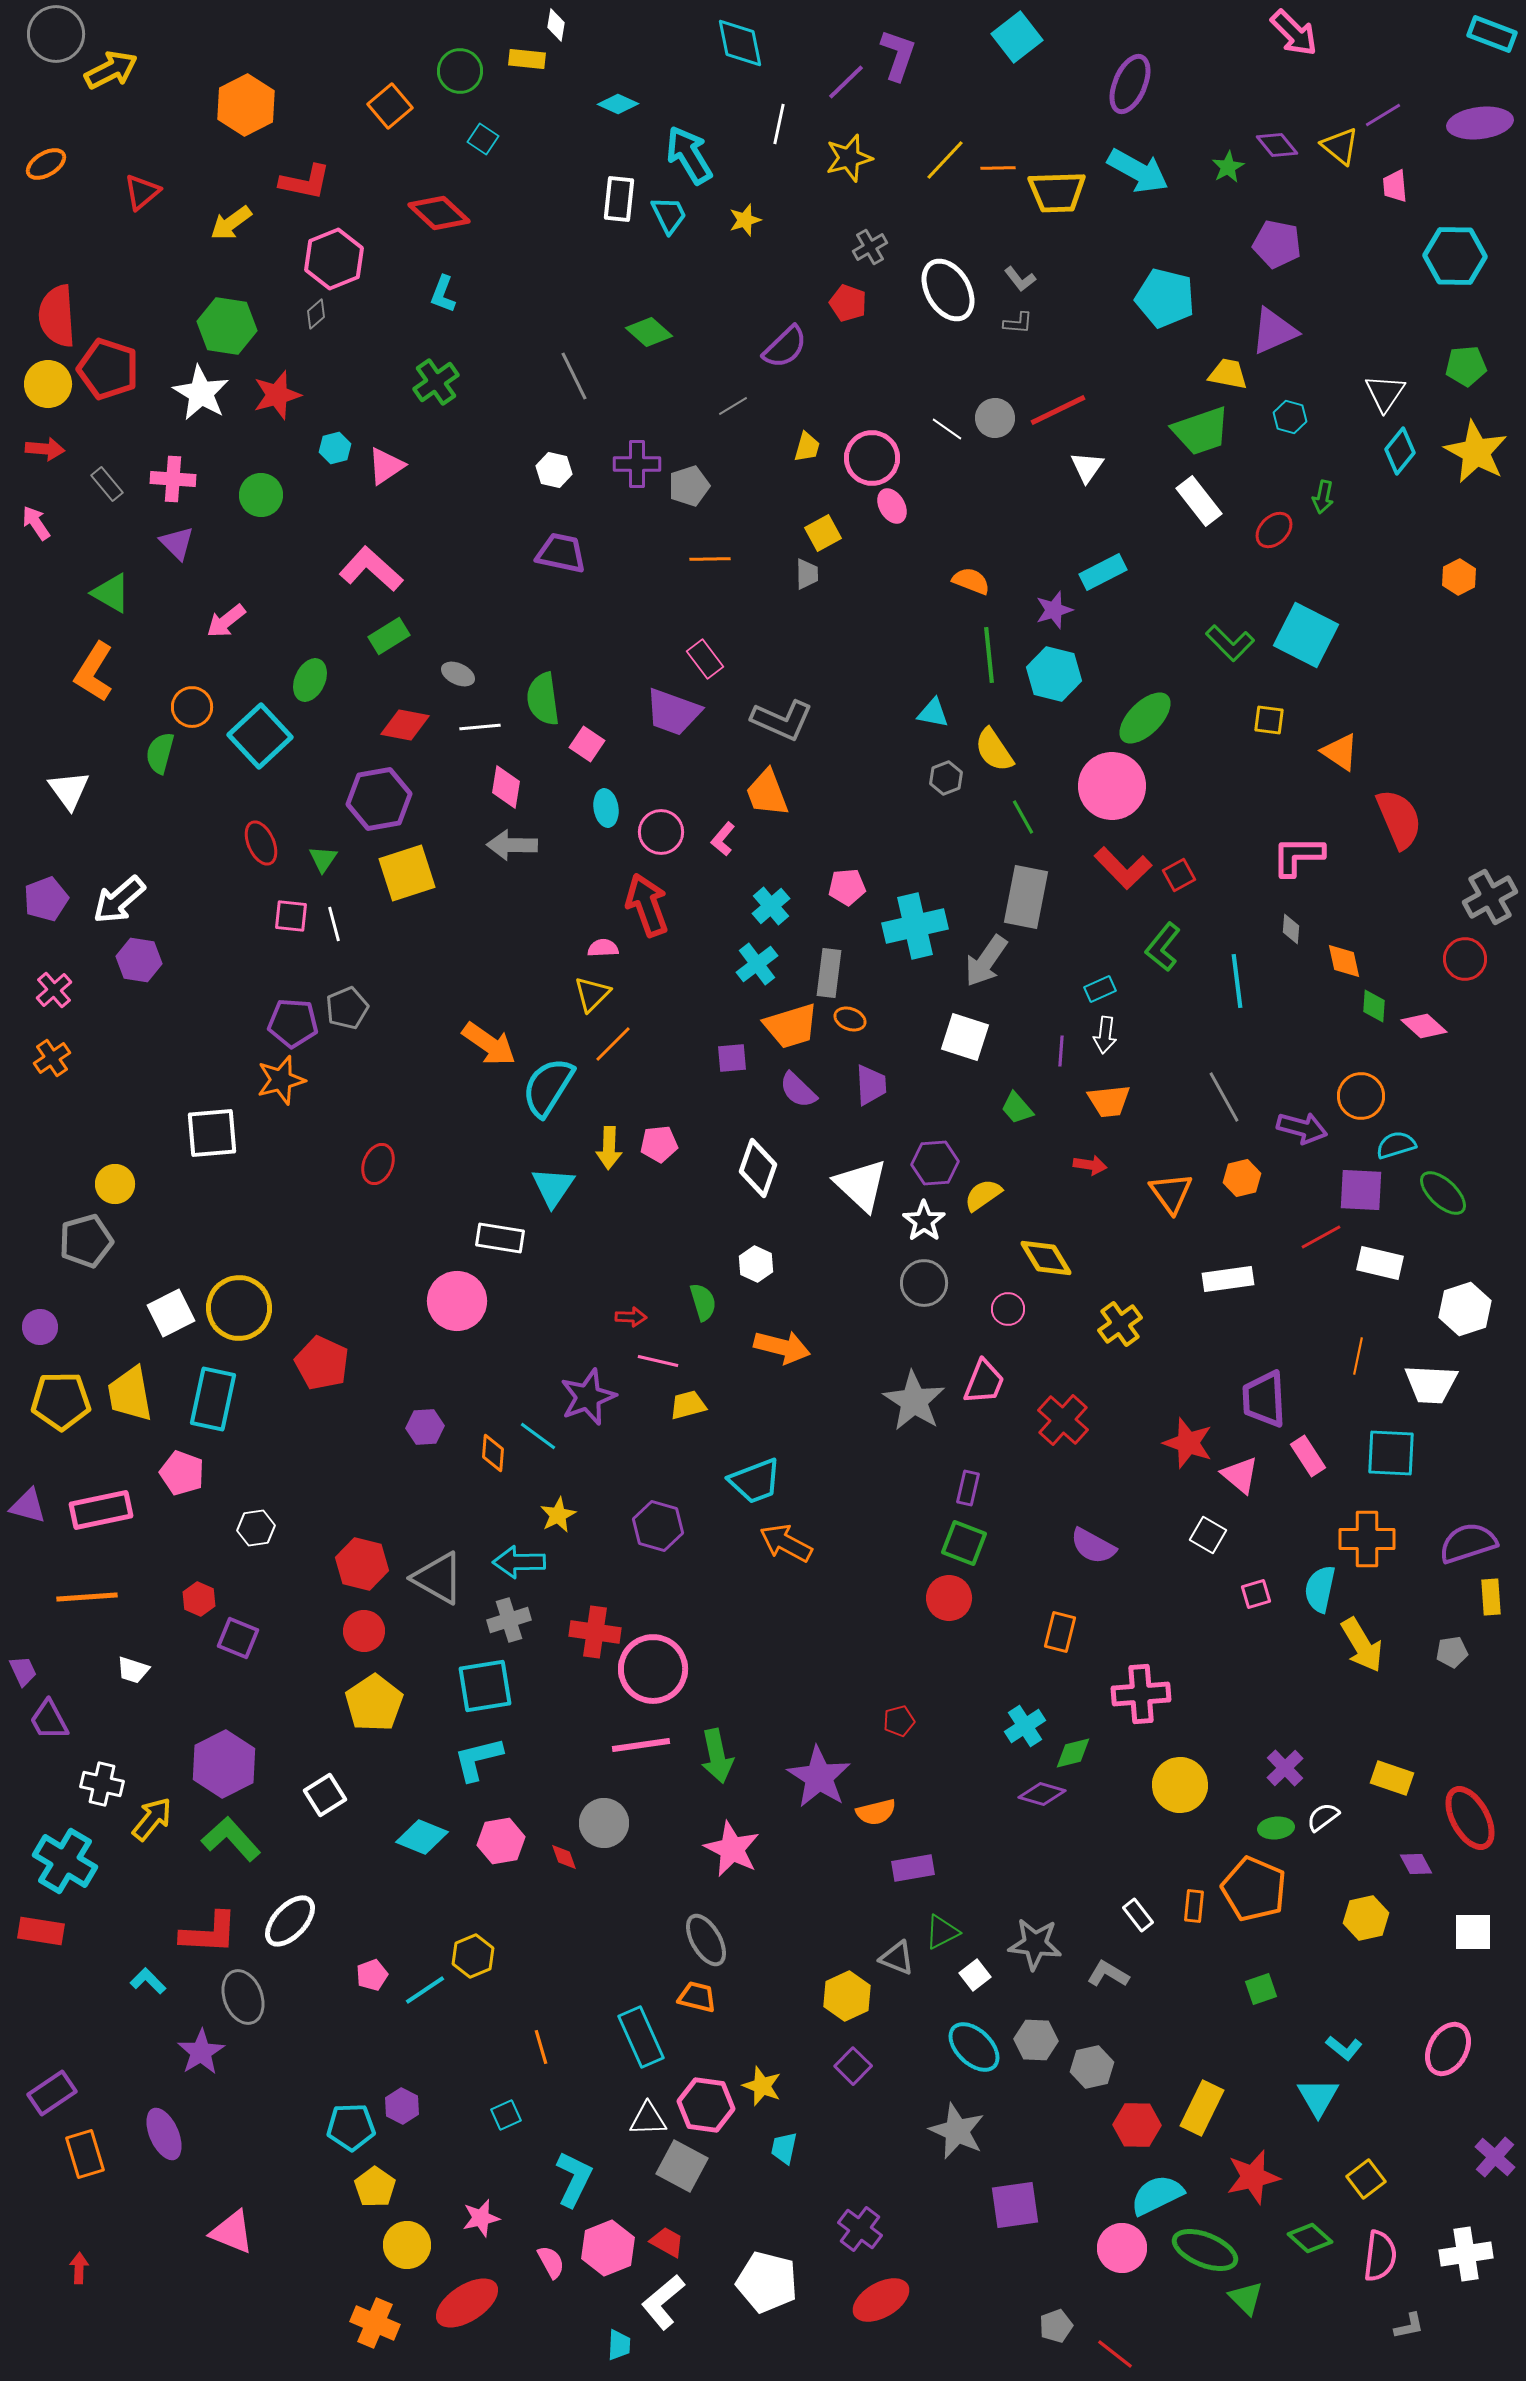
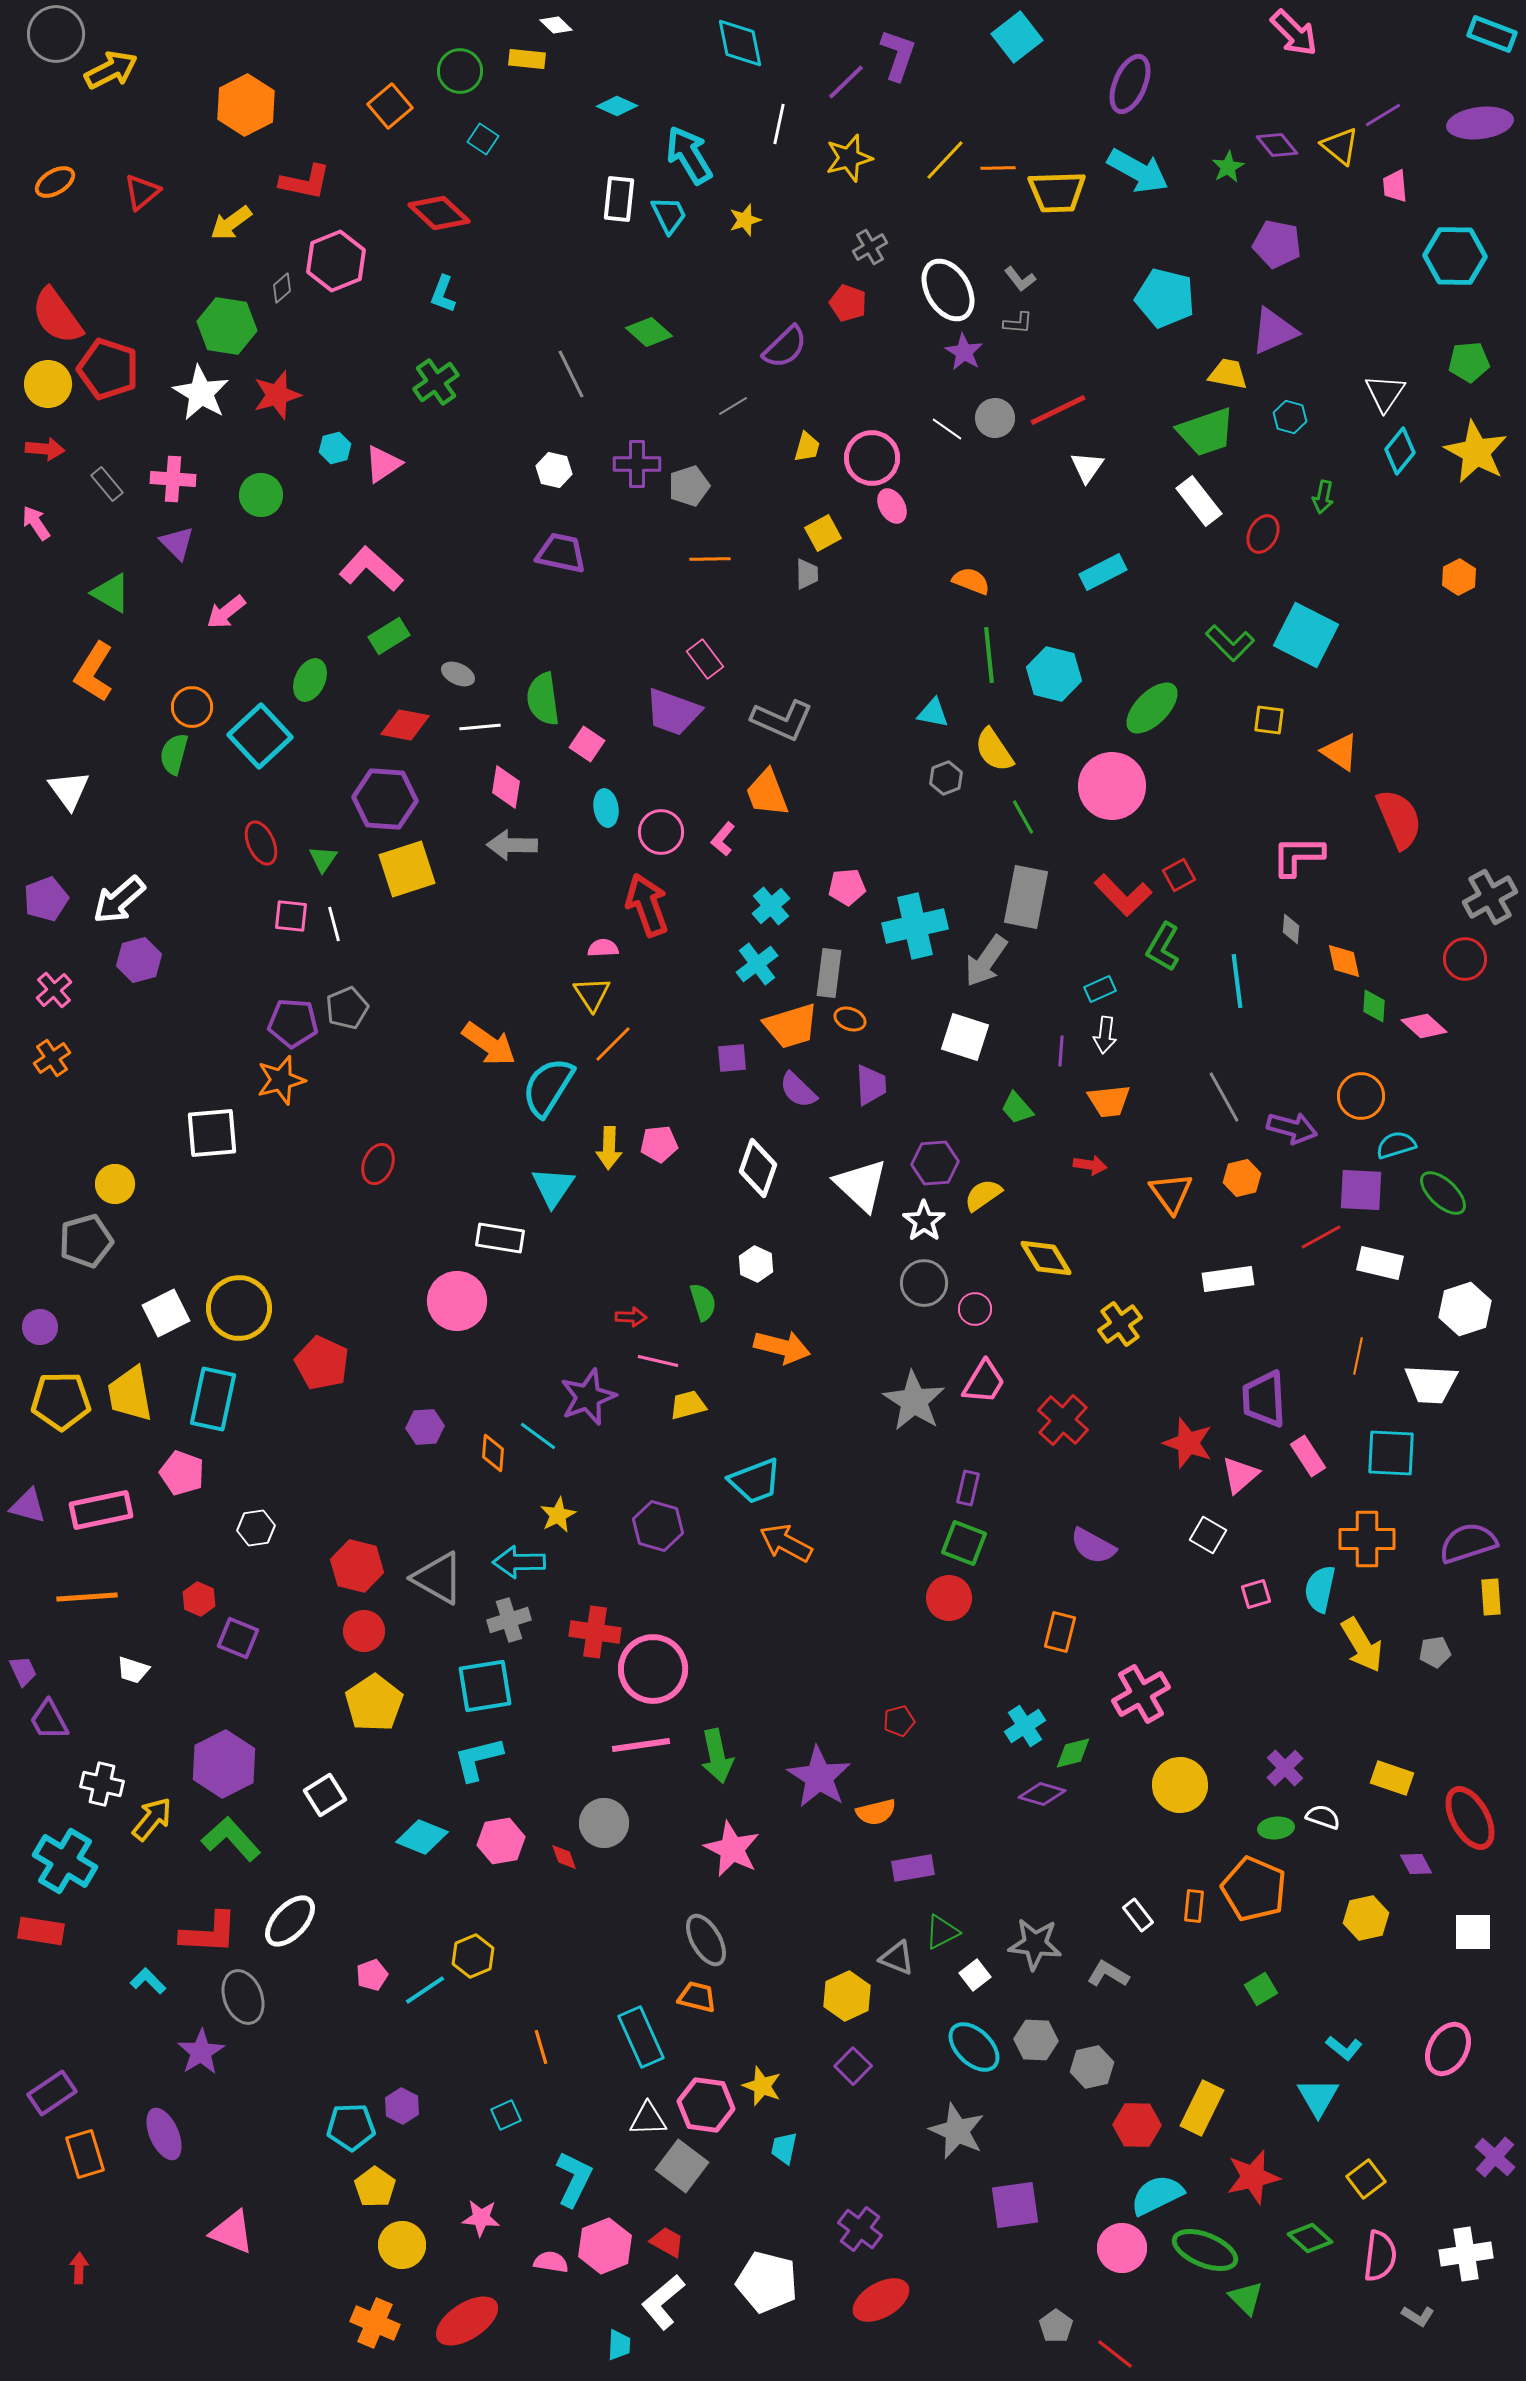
white diamond at (556, 25): rotated 56 degrees counterclockwise
cyan diamond at (618, 104): moved 1 px left, 2 px down
orange ellipse at (46, 164): moved 9 px right, 18 px down
pink hexagon at (334, 259): moved 2 px right, 2 px down
gray diamond at (316, 314): moved 34 px left, 26 px up
red semicircle at (57, 316): rotated 32 degrees counterclockwise
green pentagon at (1466, 366): moved 3 px right, 4 px up
gray line at (574, 376): moved 3 px left, 2 px up
green trapezoid at (1201, 431): moved 5 px right, 1 px down
pink triangle at (386, 466): moved 3 px left, 2 px up
red ellipse at (1274, 530): moved 11 px left, 4 px down; rotated 18 degrees counterclockwise
purple star at (1054, 610): moved 90 px left, 258 px up; rotated 24 degrees counterclockwise
pink arrow at (226, 621): moved 9 px up
green ellipse at (1145, 718): moved 7 px right, 10 px up
green semicircle at (160, 753): moved 14 px right, 1 px down
purple hexagon at (379, 799): moved 6 px right; rotated 14 degrees clockwise
red L-shape at (1123, 868): moved 27 px down
yellow square at (407, 873): moved 4 px up
green L-shape at (1163, 947): rotated 9 degrees counterclockwise
purple hexagon at (139, 960): rotated 24 degrees counterclockwise
yellow triangle at (592, 994): rotated 18 degrees counterclockwise
purple arrow at (1302, 1128): moved 10 px left
pink circle at (1008, 1309): moved 33 px left
white square at (171, 1313): moved 5 px left
pink trapezoid at (984, 1382): rotated 9 degrees clockwise
pink triangle at (1240, 1475): rotated 39 degrees clockwise
red hexagon at (362, 1564): moved 5 px left, 2 px down
gray pentagon at (1452, 1652): moved 17 px left
pink cross at (1141, 1694): rotated 26 degrees counterclockwise
white semicircle at (1323, 1817): rotated 56 degrees clockwise
green square at (1261, 1989): rotated 12 degrees counterclockwise
gray square at (682, 2166): rotated 9 degrees clockwise
pink star at (481, 2218): rotated 18 degrees clockwise
yellow circle at (407, 2245): moved 5 px left
pink hexagon at (608, 2248): moved 3 px left, 2 px up
pink semicircle at (551, 2262): rotated 52 degrees counterclockwise
red ellipse at (467, 2303): moved 18 px down
gray pentagon at (1056, 2326): rotated 16 degrees counterclockwise
gray L-shape at (1409, 2326): moved 9 px right, 10 px up; rotated 44 degrees clockwise
